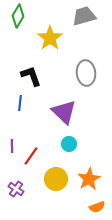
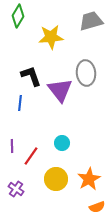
gray trapezoid: moved 7 px right, 5 px down
yellow star: moved 1 px right, 1 px up; rotated 30 degrees clockwise
purple triangle: moved 4 px left, 22 px up; rotated 8 degrees clockwise
cyan circle: moved 7 px left, 1 px up
